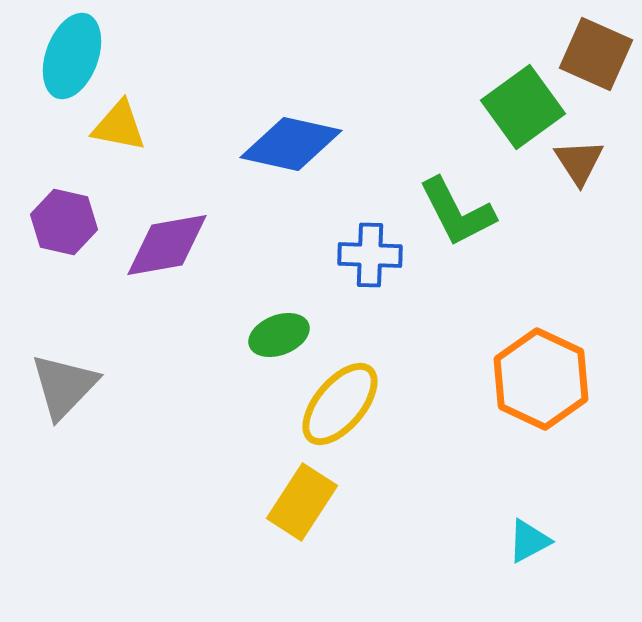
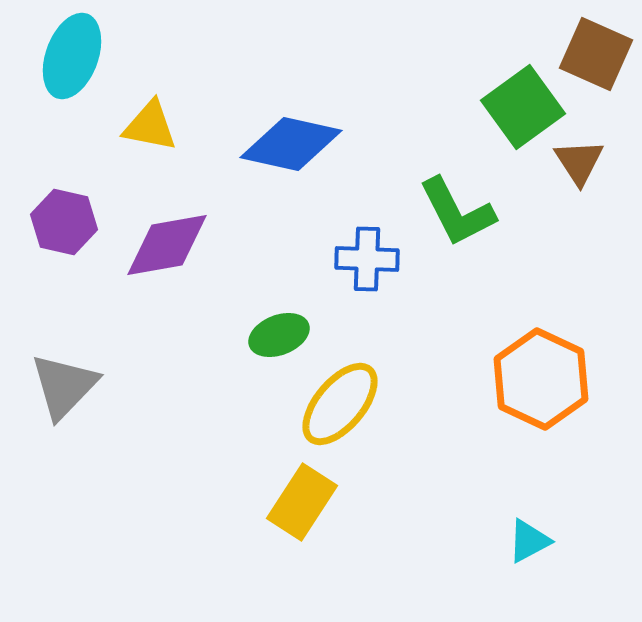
yellow triangle: moved 31 px right
blue cross: moved 3 px left, 4 px down
